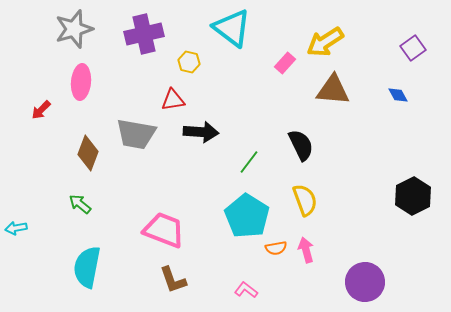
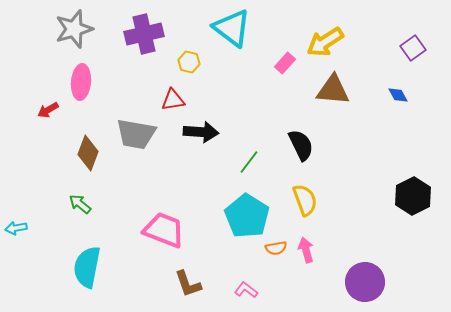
red arrow: moved 7 px right; rotated 15 degrees clockwise
brown L-shape: moved 15 px right, 4 px down
